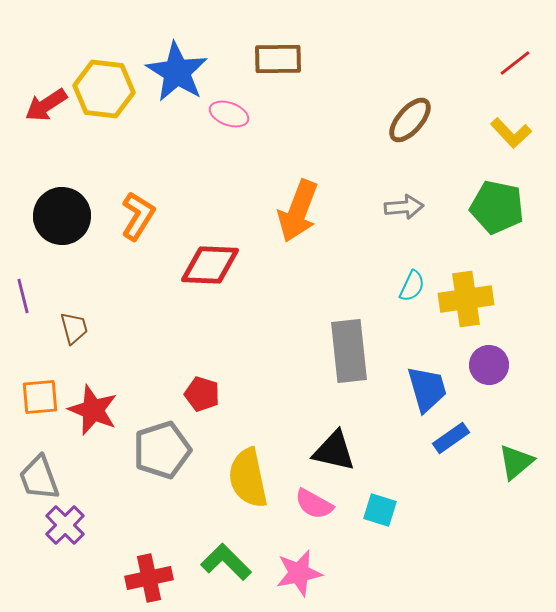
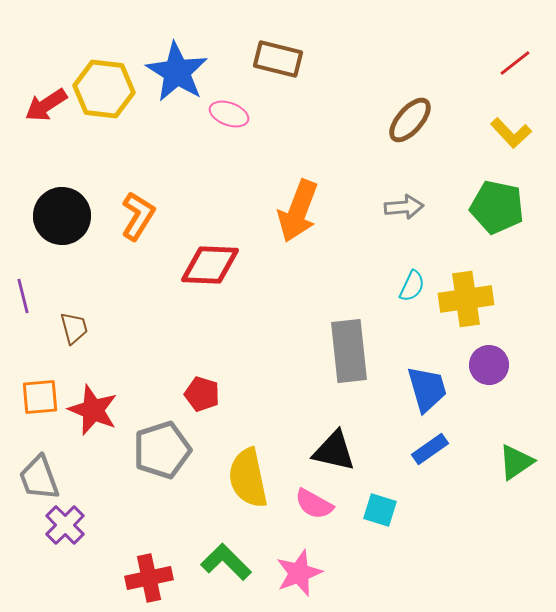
brown rectangle: rotated 15 degrees clockwise
blue rectangle: moved 21 px left, 11 px down
green triangle: rotated 6 degrees clockwise
pink star: rotated 9 degrees counterclockwise
